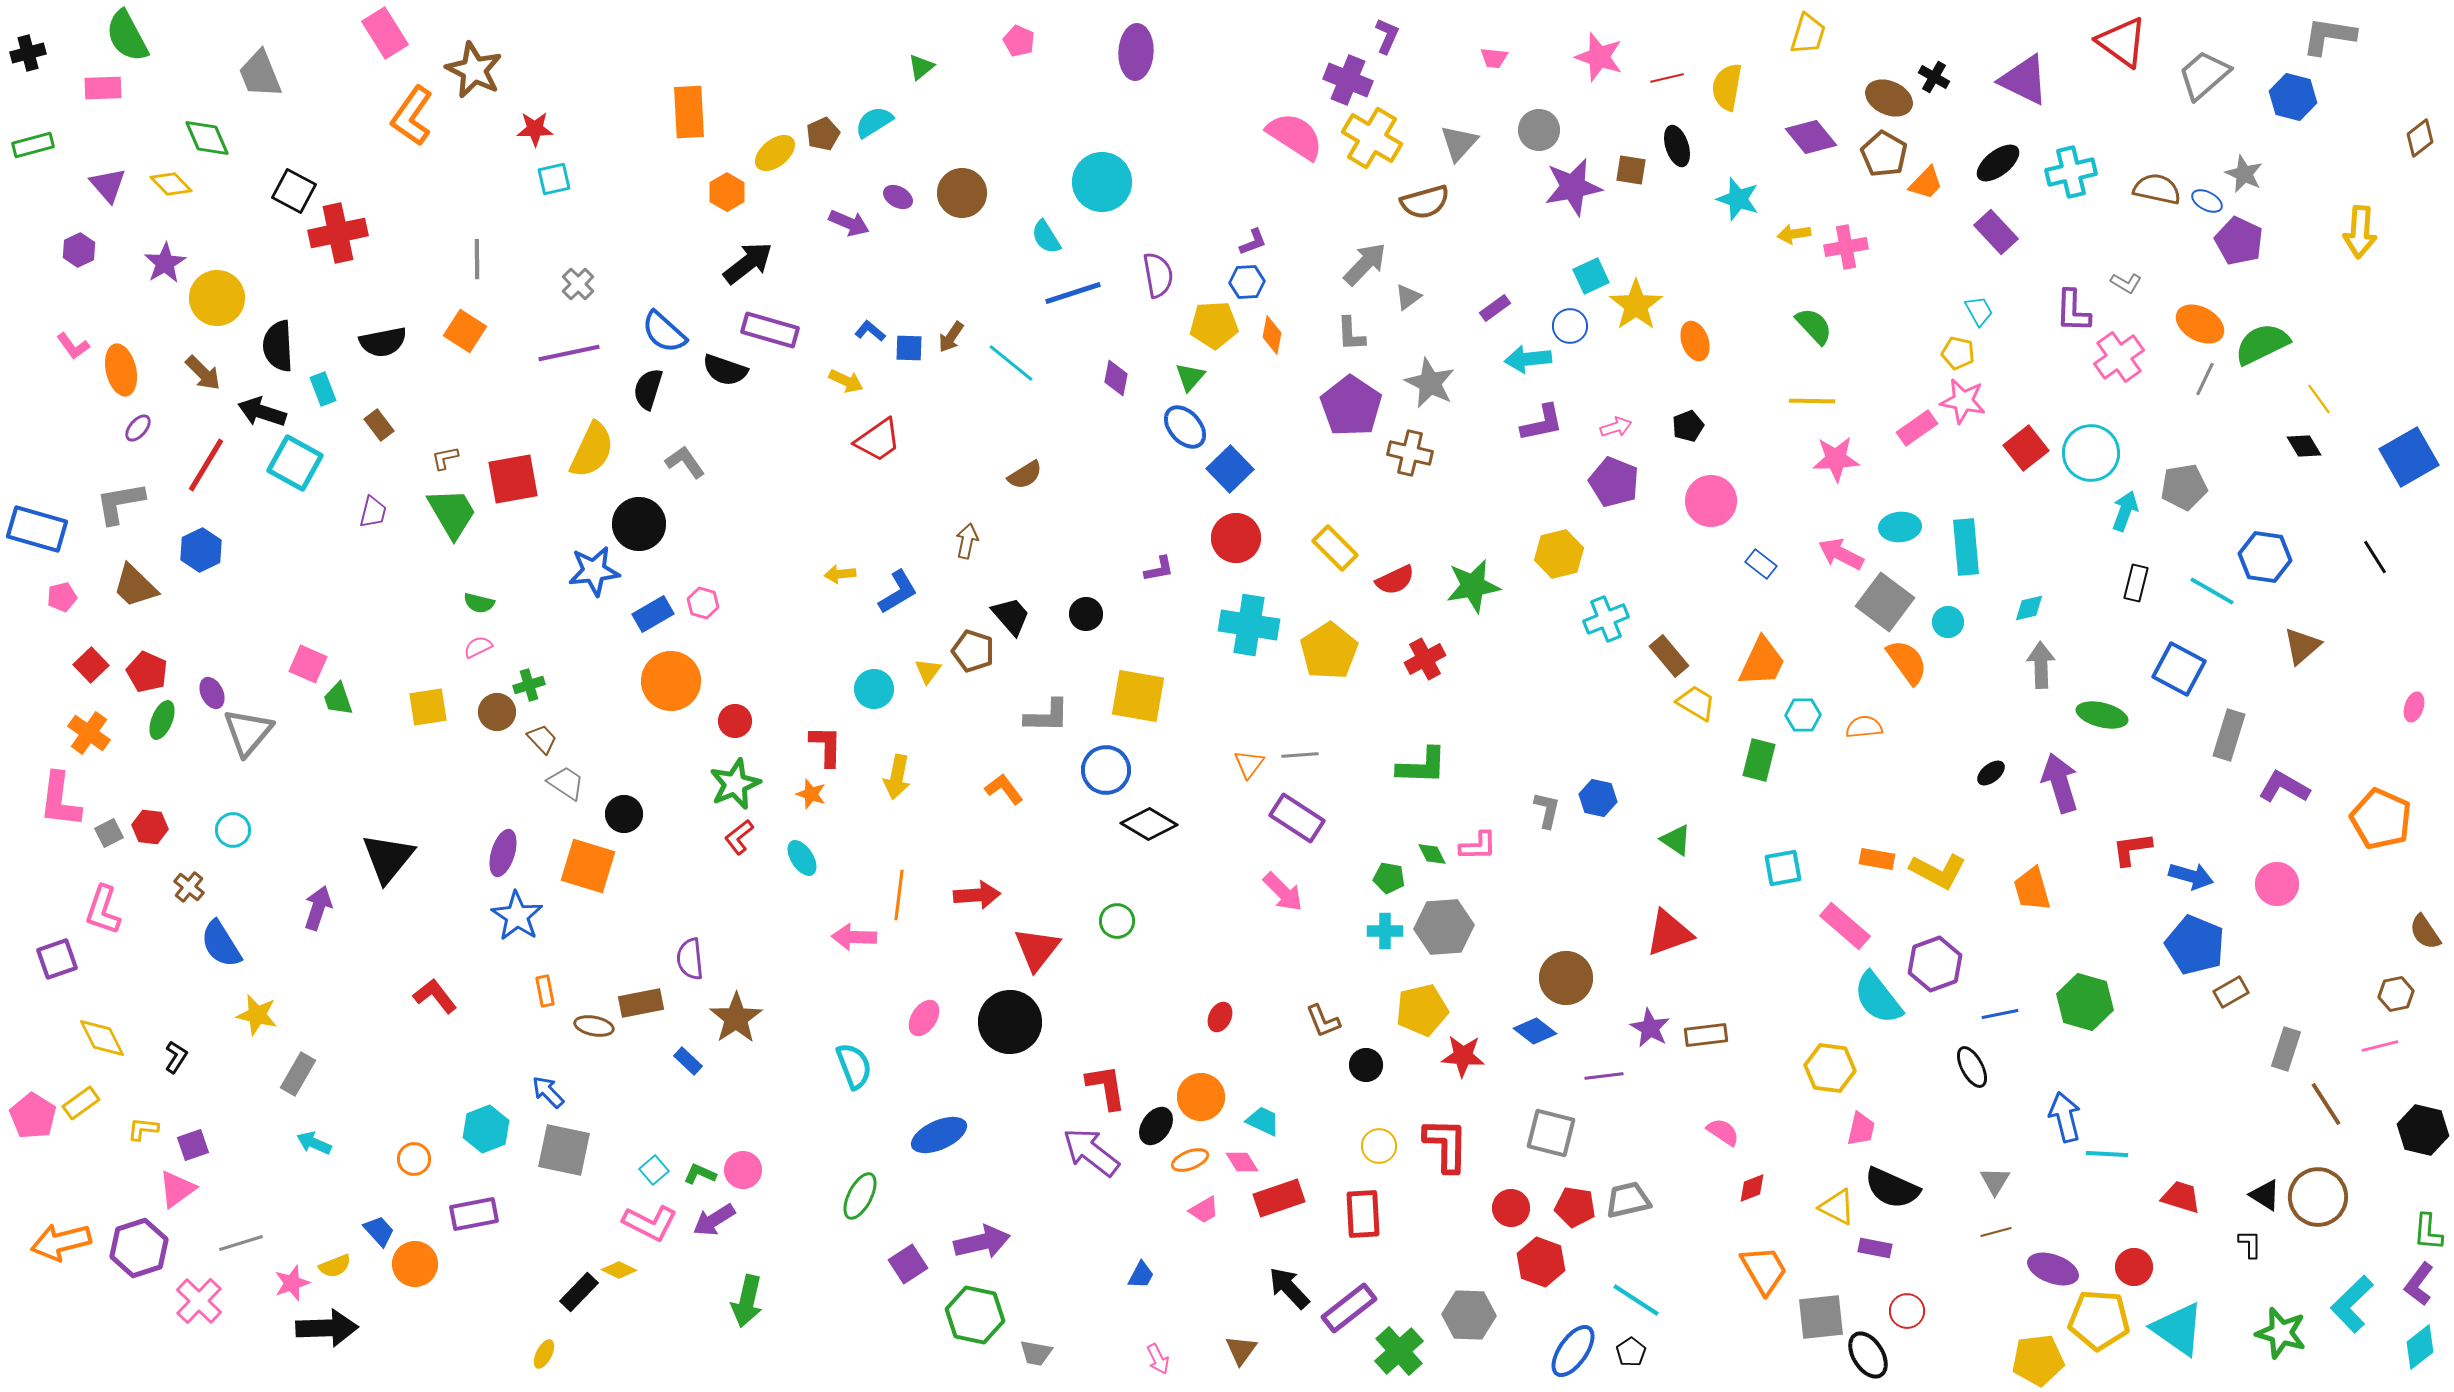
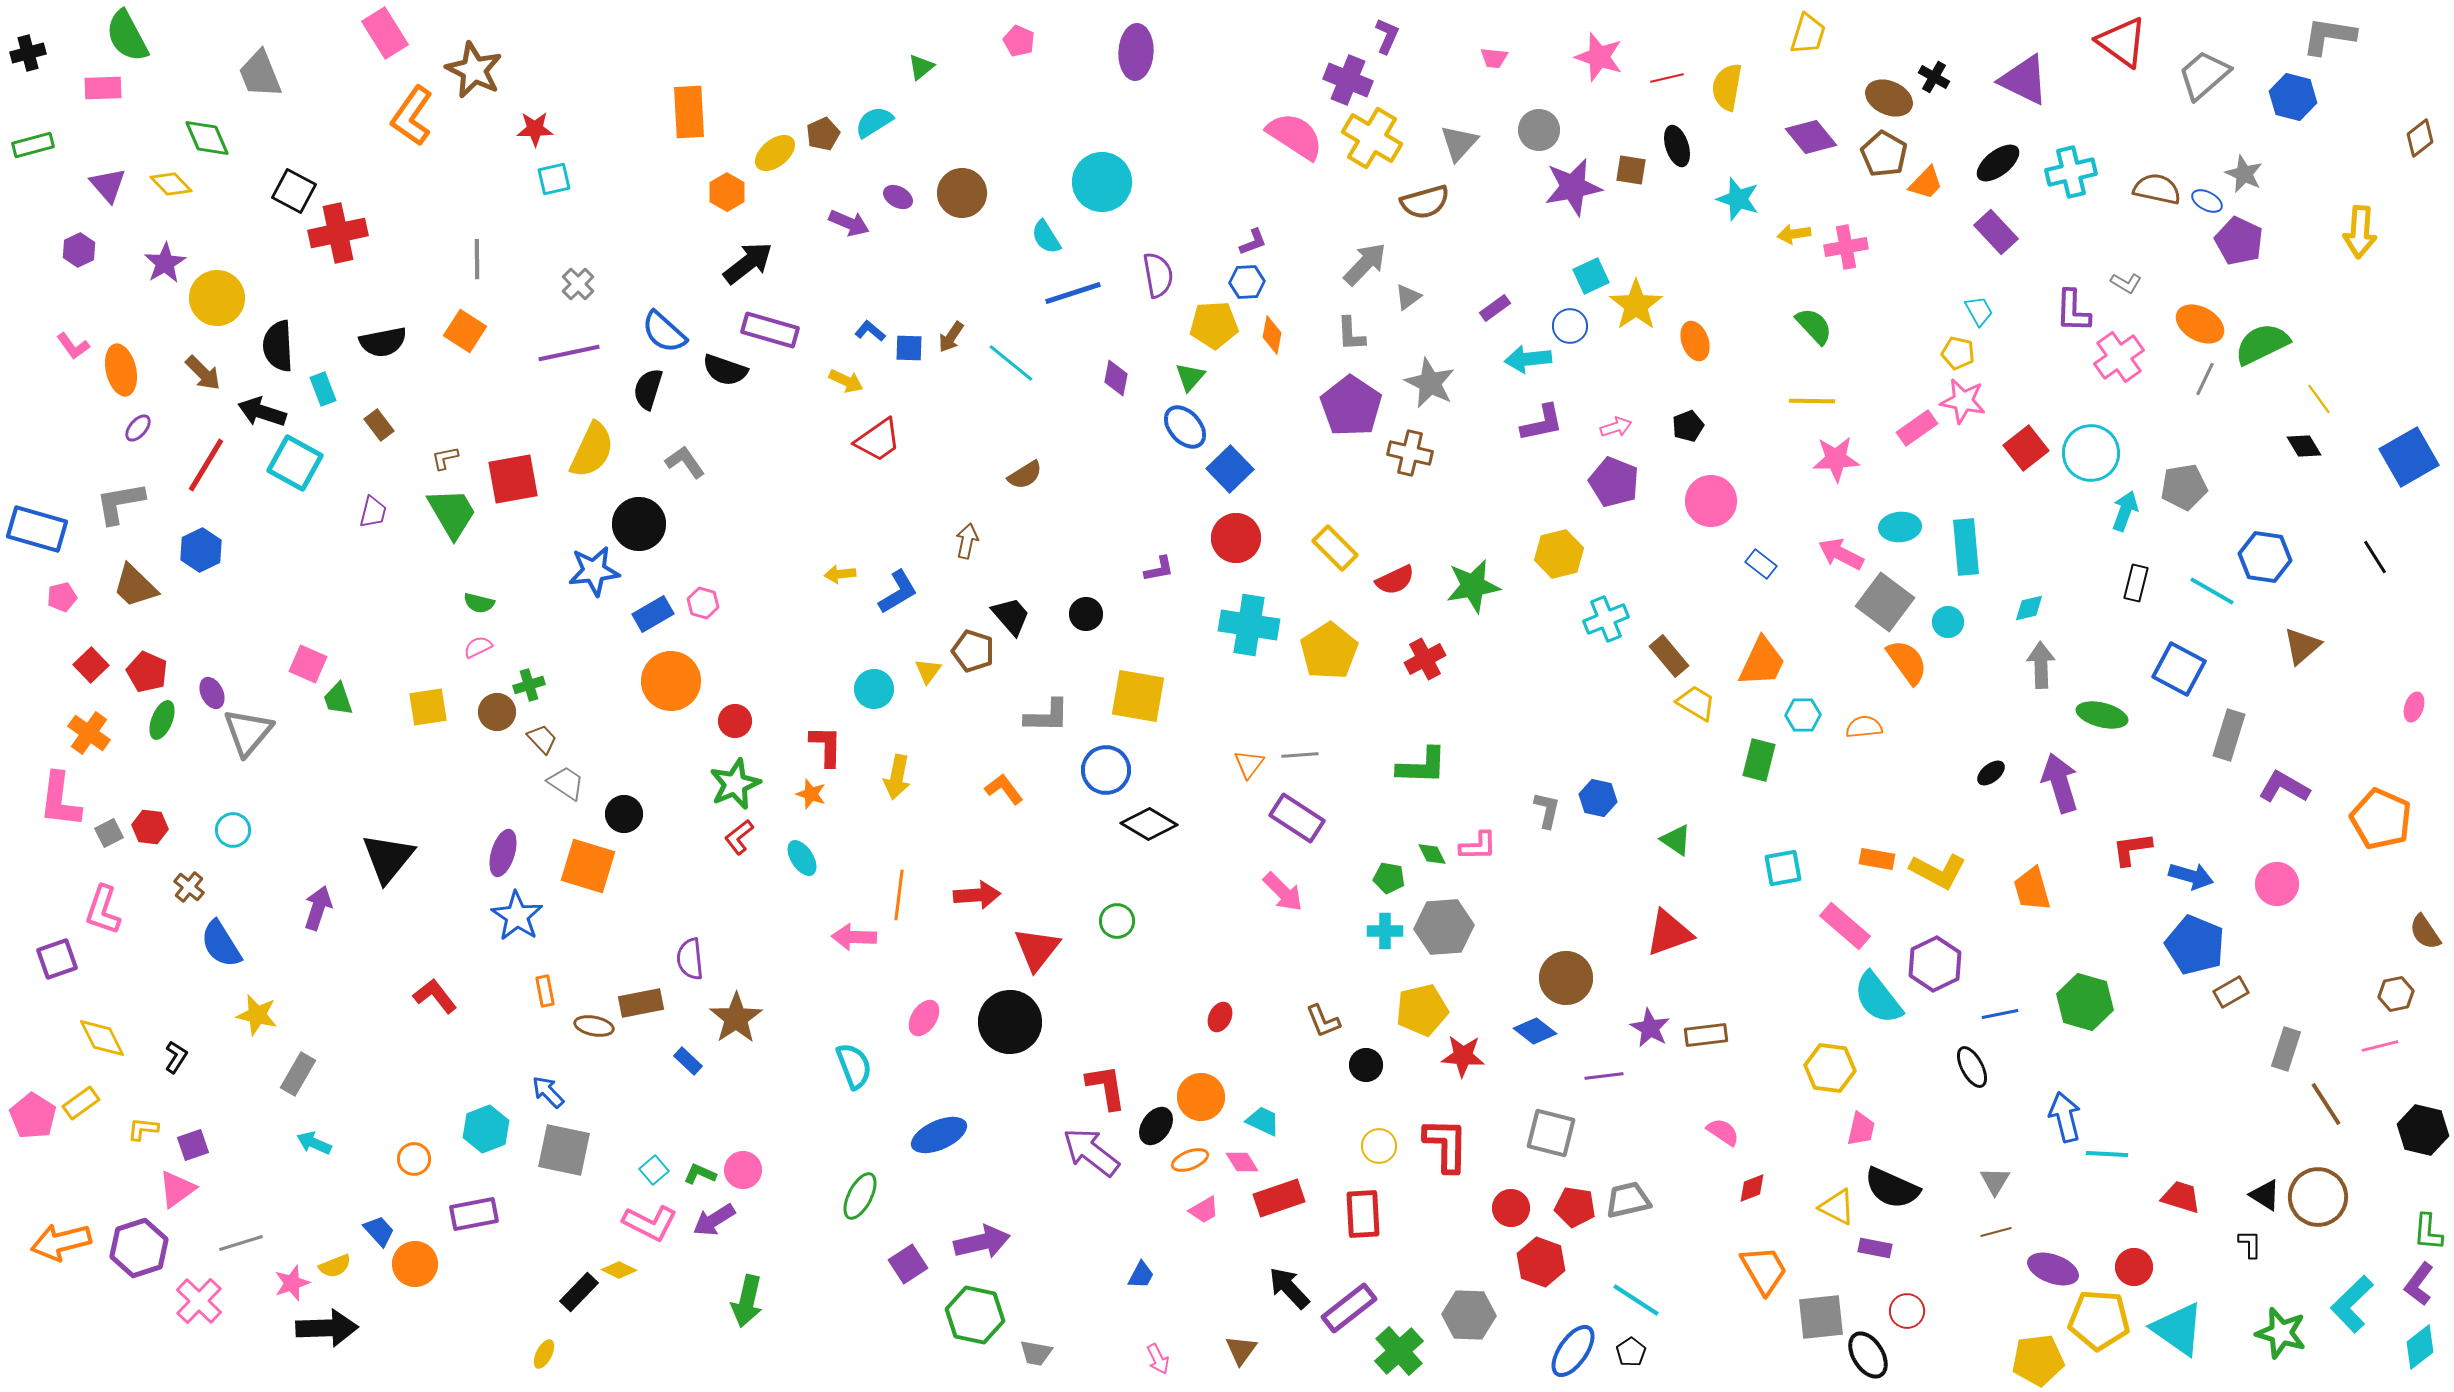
purple hexagon at (1935, 964): rotated 6 degrees counterclockwise
